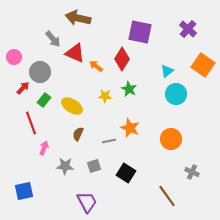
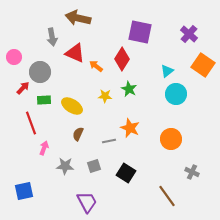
purple cross: moved 1 px right, 5 px down
gray arrow: moved 1 px left, 2 px up; rotated 30 degrees clockwise
green rectangle: rotated 48 degrees clockwise
